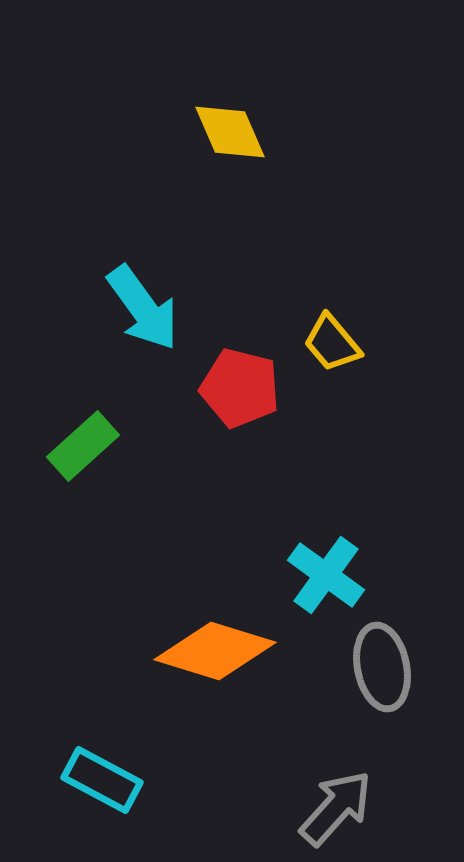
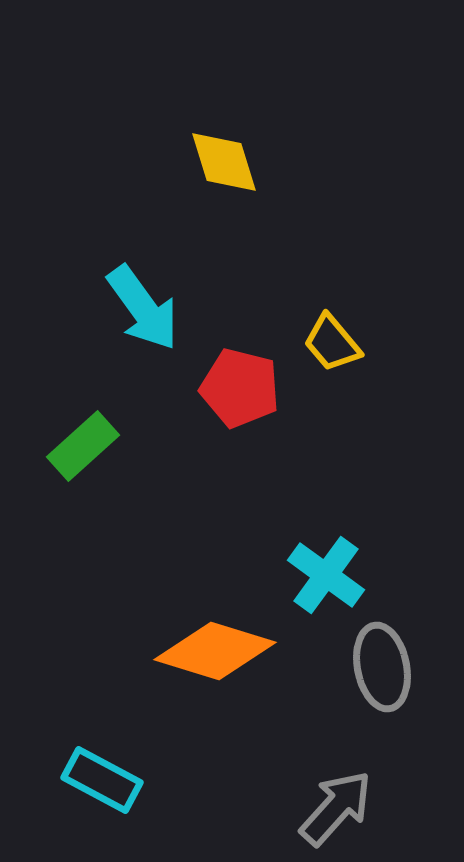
yellow diamond: moved 6 px left, 30 px down; rotated 6 degrees clockwise
